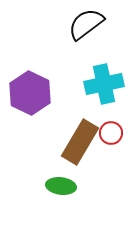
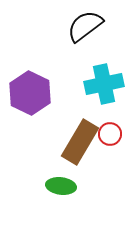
black semicircle: moved 1 px left, 2 px down
red circle: moved 1 px left, 1 px down
